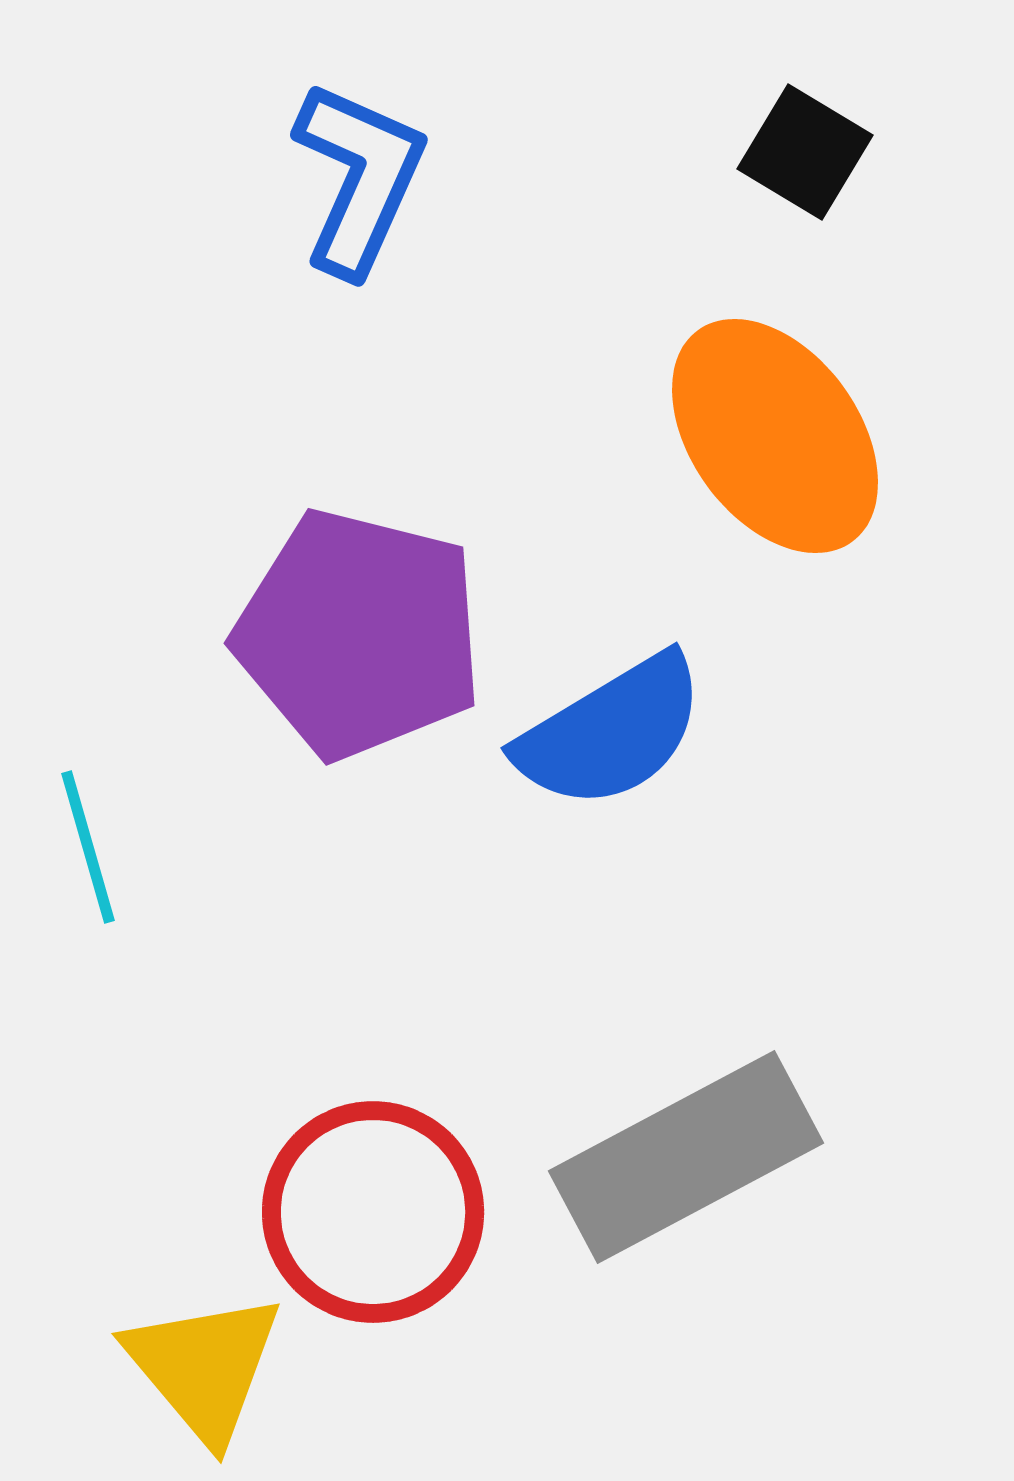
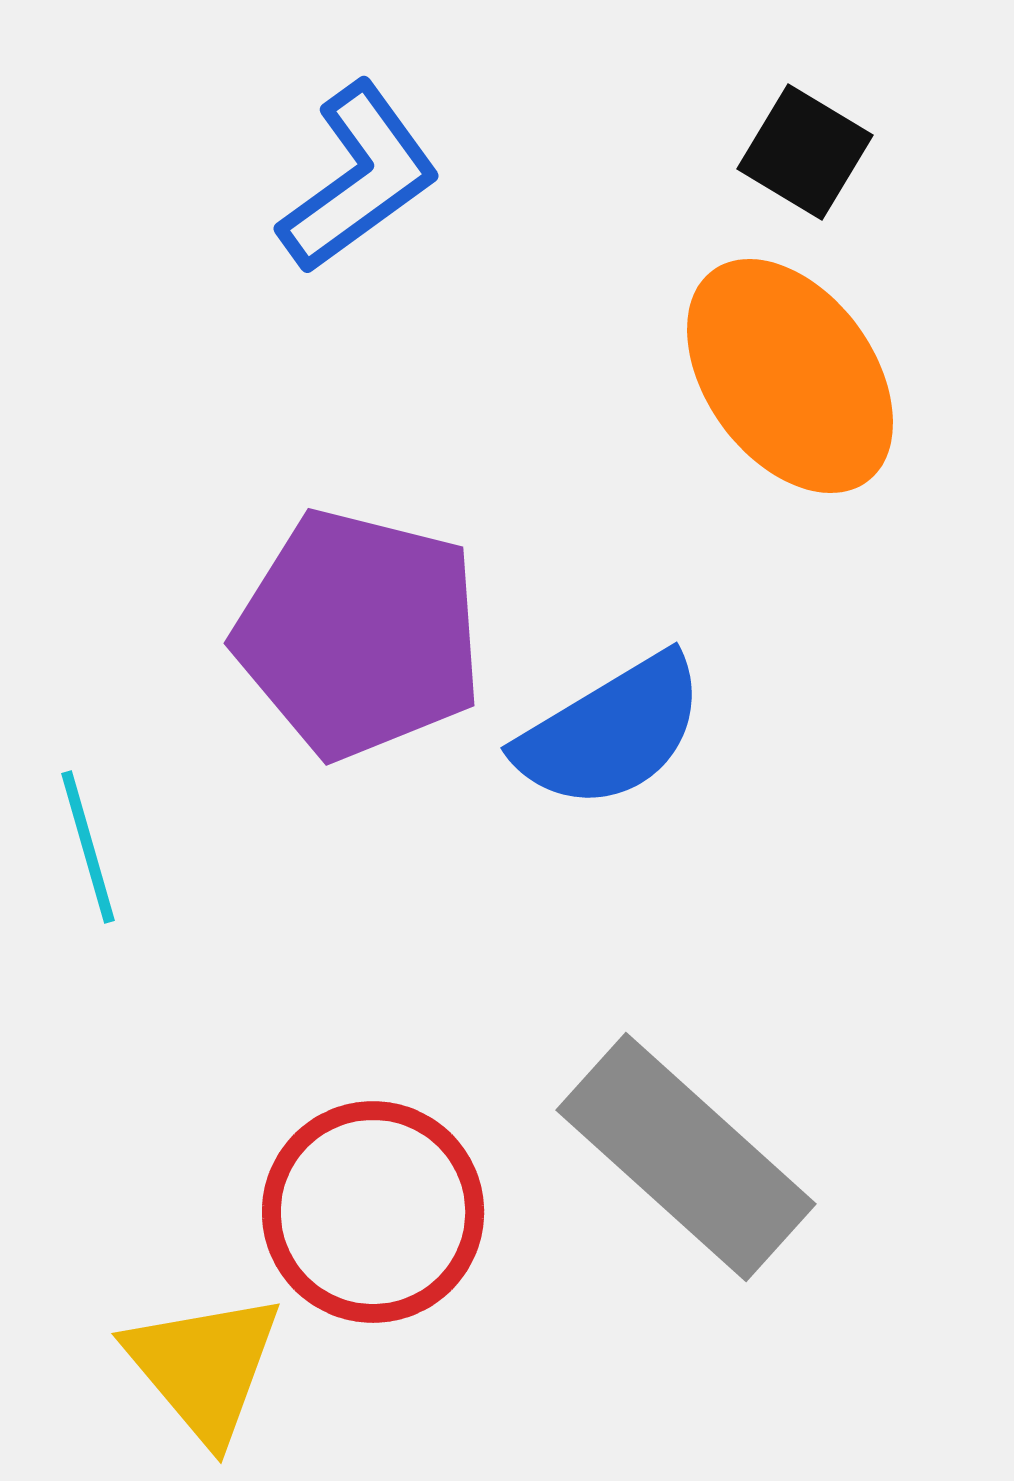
blue L-shape: rotated 30 degrees clockwise
orange ellipse: moved 15 px right, 60 px up
gray rectangle: rotated 70 degrees clockwise
